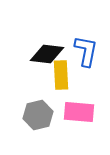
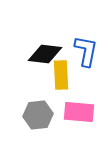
black diamond: moved 2 px left
gray hexagon: rotated 8 degrees clockwise
